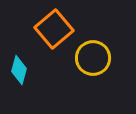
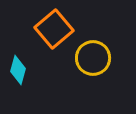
cyan diamond: moved 1 px left
